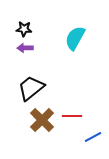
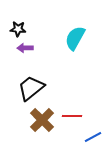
black star: moved 6 px left
